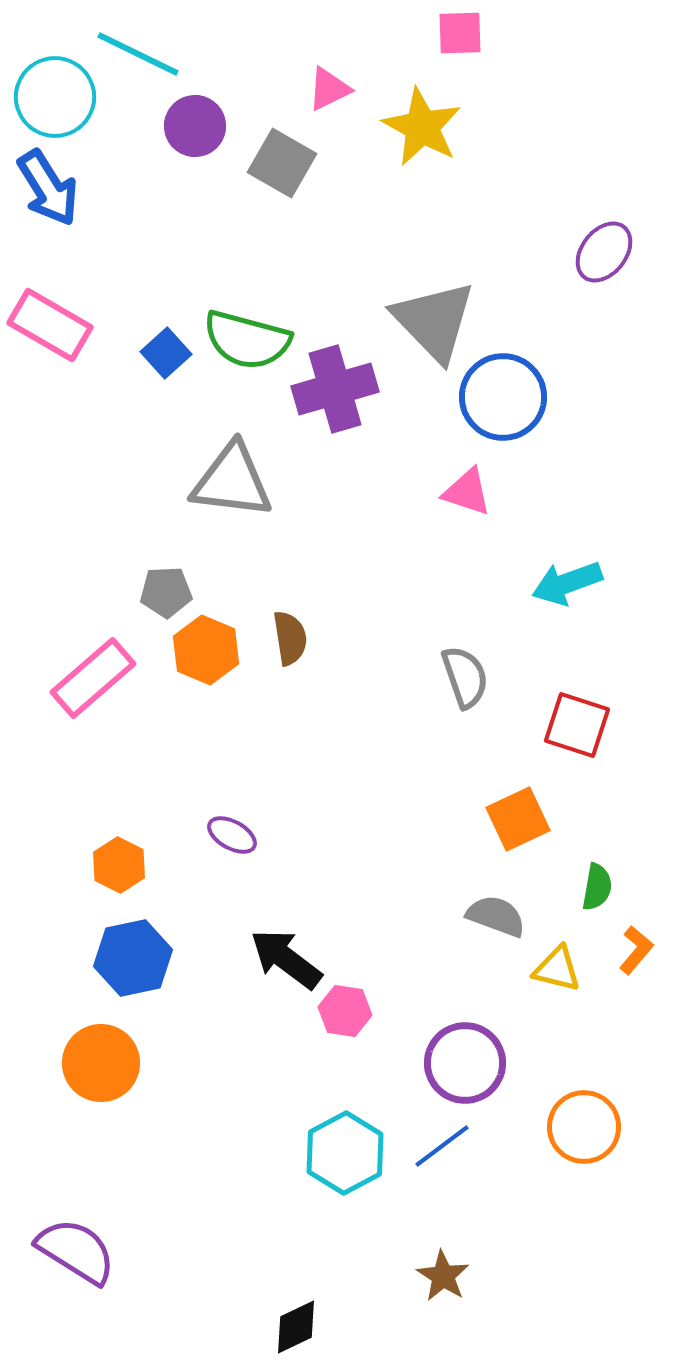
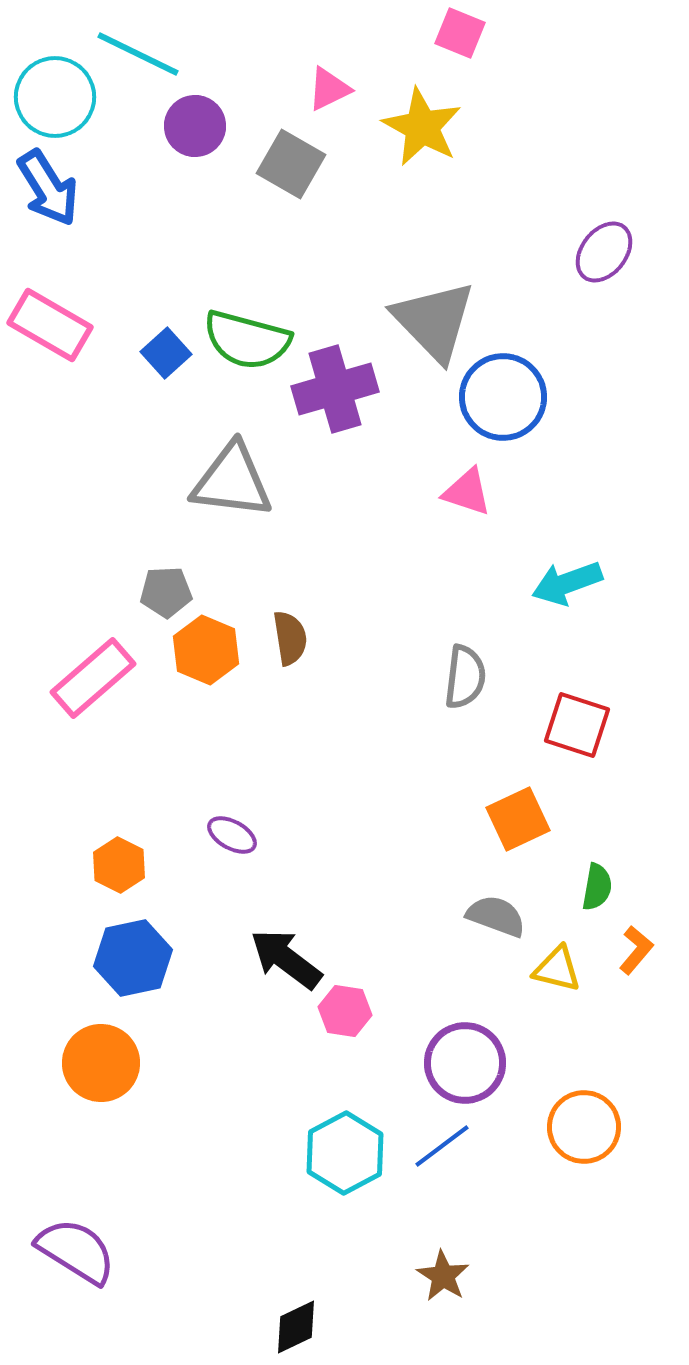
pink square at (460, 33): rotated 24 degrees clockwise
gray square at (282, 163): moved 9 px right, 1 px down
gray semicircle at (465, 677): rotated 26 degrees clockwise
